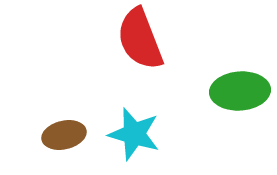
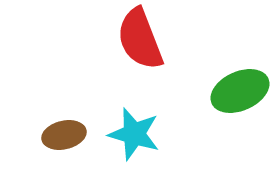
green ellipse: rotated 20 degrees counterclockwise
